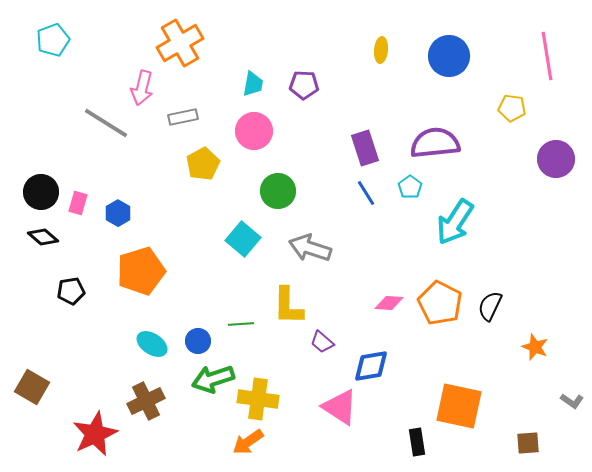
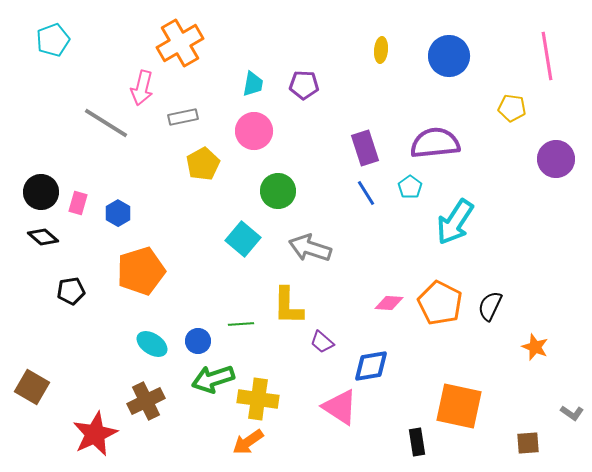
gray L-shape at (572, 401): moved 12 px down
